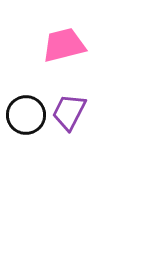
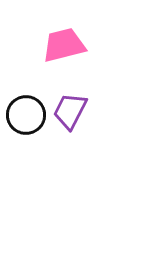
purple trapezoid: moved 1 px right, 1 px up
